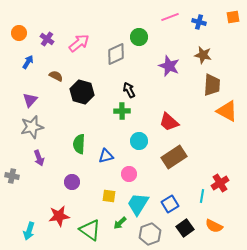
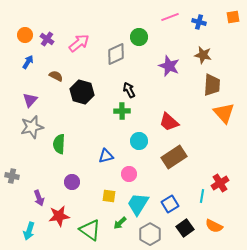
orange circle: moved 6 px right, 2 px down
orange triangle: moved 3 px left, 2 px down; rotated 20 degrees clockwise
green semicircle: moved 20 px left
purple arrow: moved 40 px down
gray hexagon: rotated 10 degrees counterclockwise
